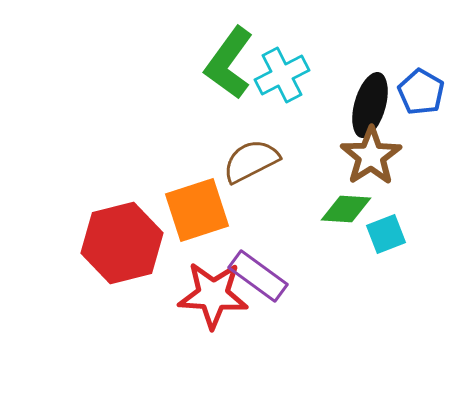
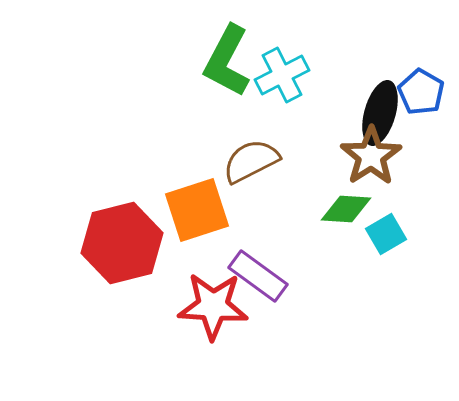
green L-shape: moved 2 px left, 2 px up; rotated 8 degrees counterclockwise
black ellipse: moved 10 px right, 8 px down
cyan square: rotated 9 degrees counterclockwise
red star: moved 11 px down
